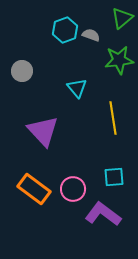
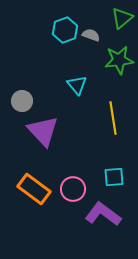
gray circle: moved 30 px down
cyan triangle: moved 3 px up
